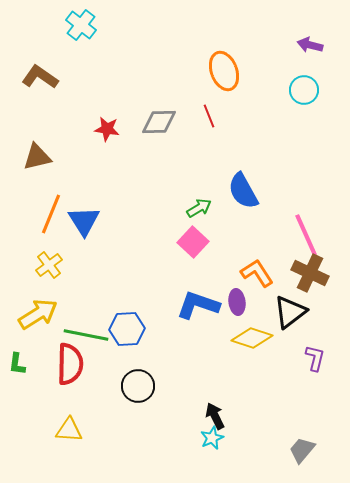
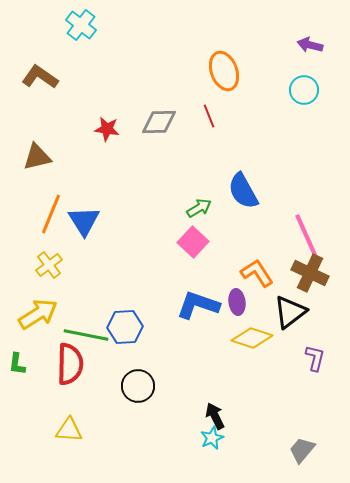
blue hexagon: moved 2 px left, 2 px up
